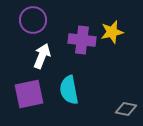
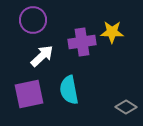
yellow star: rotated 15 degrees clockwise
purple cross: moved 2 px down; rotated 16 degrees counterclockwise
white arrow: rotated 25 degrees clockwise
gray diamond: moved 2 px up; rotated 20 degrees clockwise
